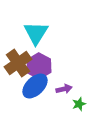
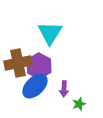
cyan triangle: moved 14 px right
brown cross: rotated 24 degrees clockwise
purple arrow: rotated 105 degrees clockwise
